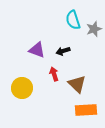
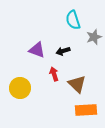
gray star: moved 8 px down
yellow circle: moved 2 px left
